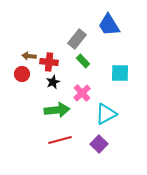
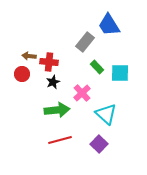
gray rectangle: moved 8 px right, 3 px down
green rectangle: moved 14 px right, 6 px down
cyan triangle: rotated 50 degrees counterclockwise
